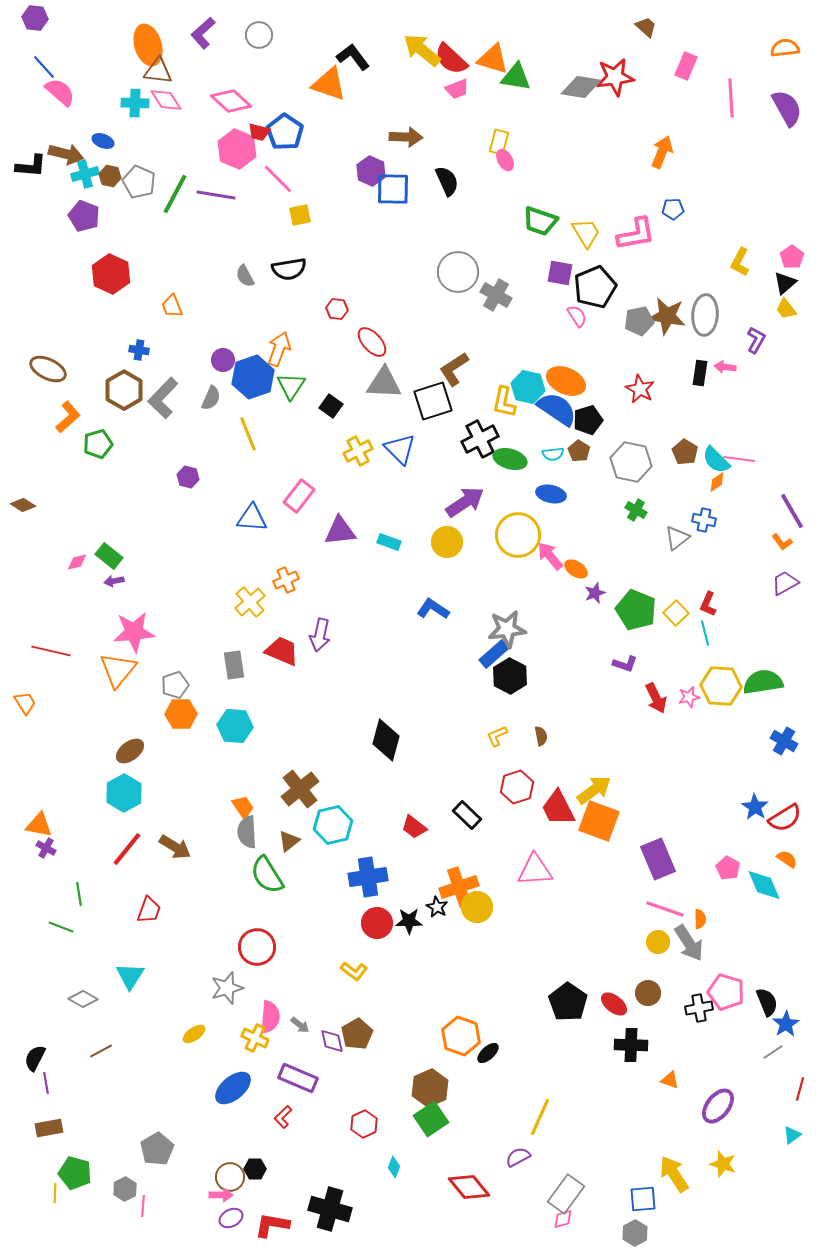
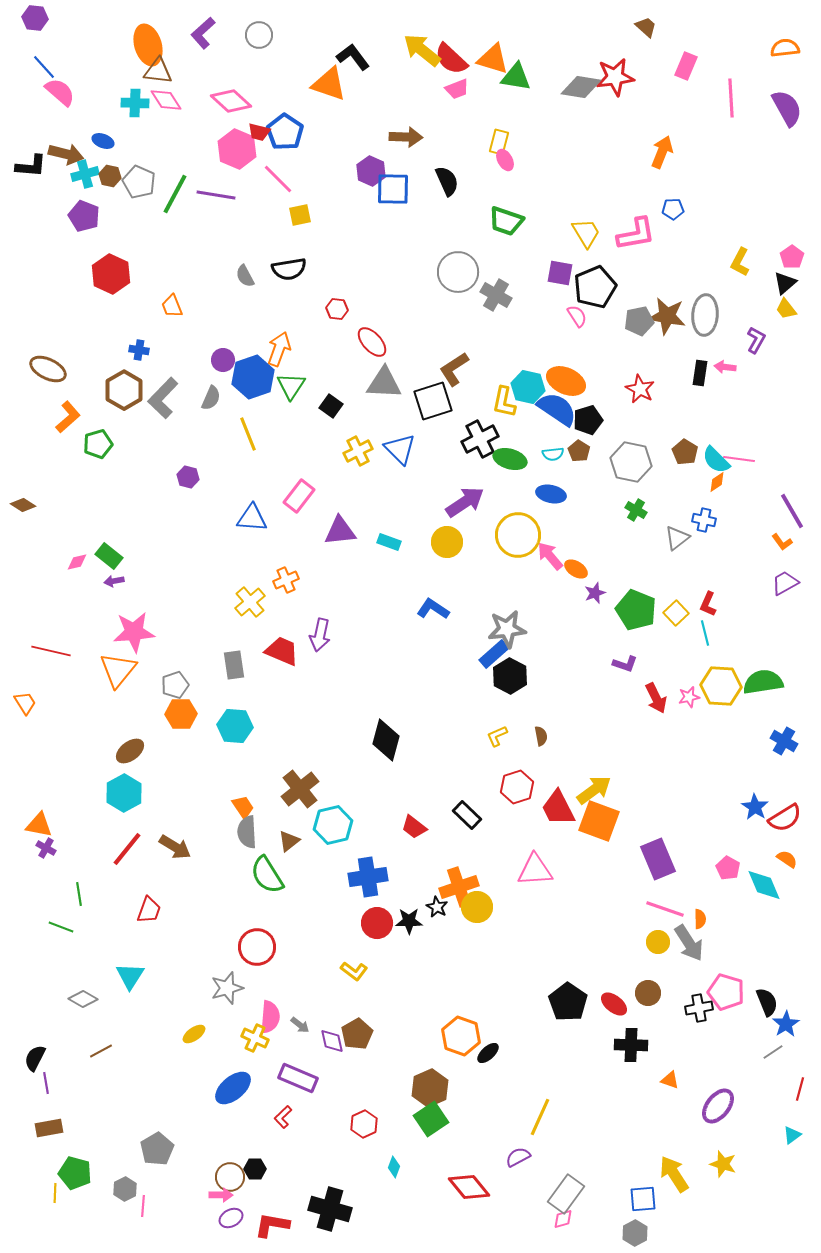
green trapezoid at (540, 221): moved 34 px left
